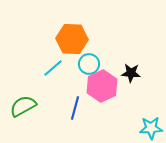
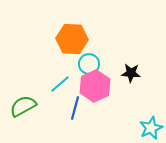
cyan line: moved 7 px right, 16 px down
pink hexagon: moved 7 px left
cyan star: rotated 20 degrees counterclockwise
